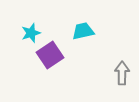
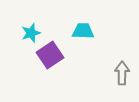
cyan trapezoid: rotated 15 degrees clockwise
